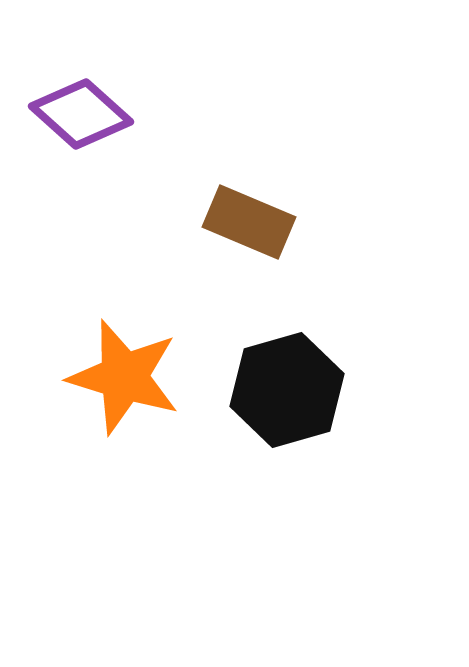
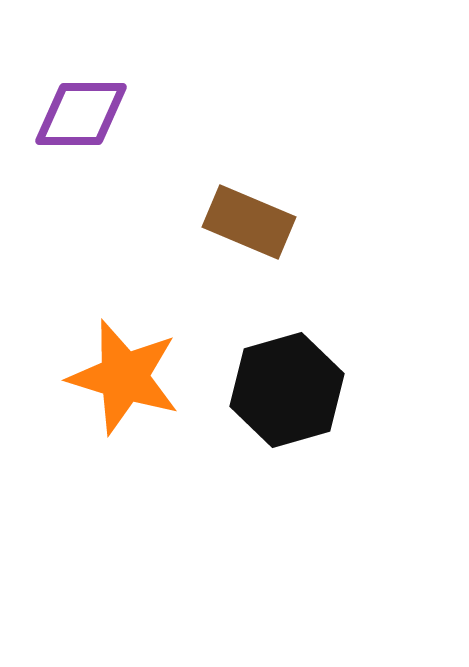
purple diamond: rotated 42 degrees counterclockwise
